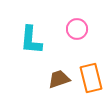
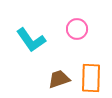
cyan L-shape: rotated 40 degrees counterclockwise
orange rectangle: rotated 16 degrees clockwise
